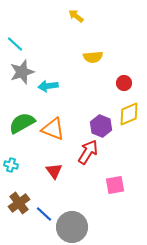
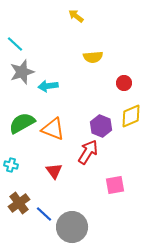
yellow diamond: moved 2 px right, 2 px down
